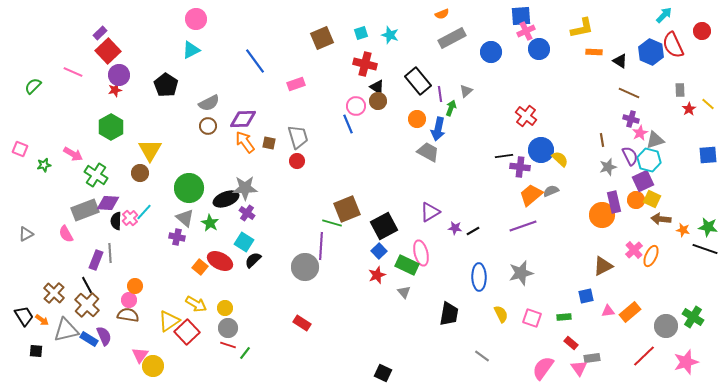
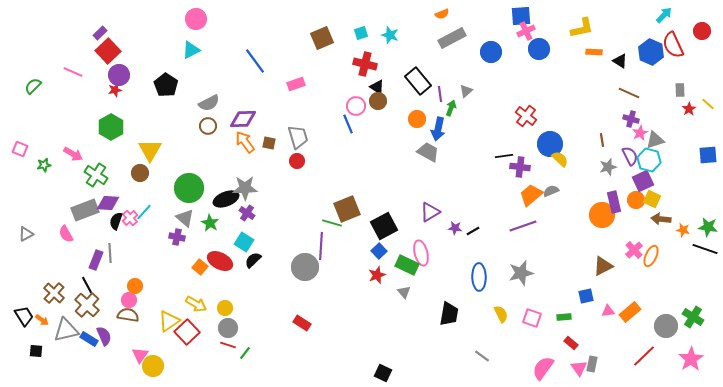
blue circle at (541, 150): moved 9 px right, 6 px up
black semicircle at (116, 221): rotated 18 degrees clockwise
gray rectangle at (592, 358): moved 6 px down; rotated 70 degrees counterclockwise
pink star at (686, 362): moved 5 px right, 3 px up; rotated 15 degrees counterclockwise
